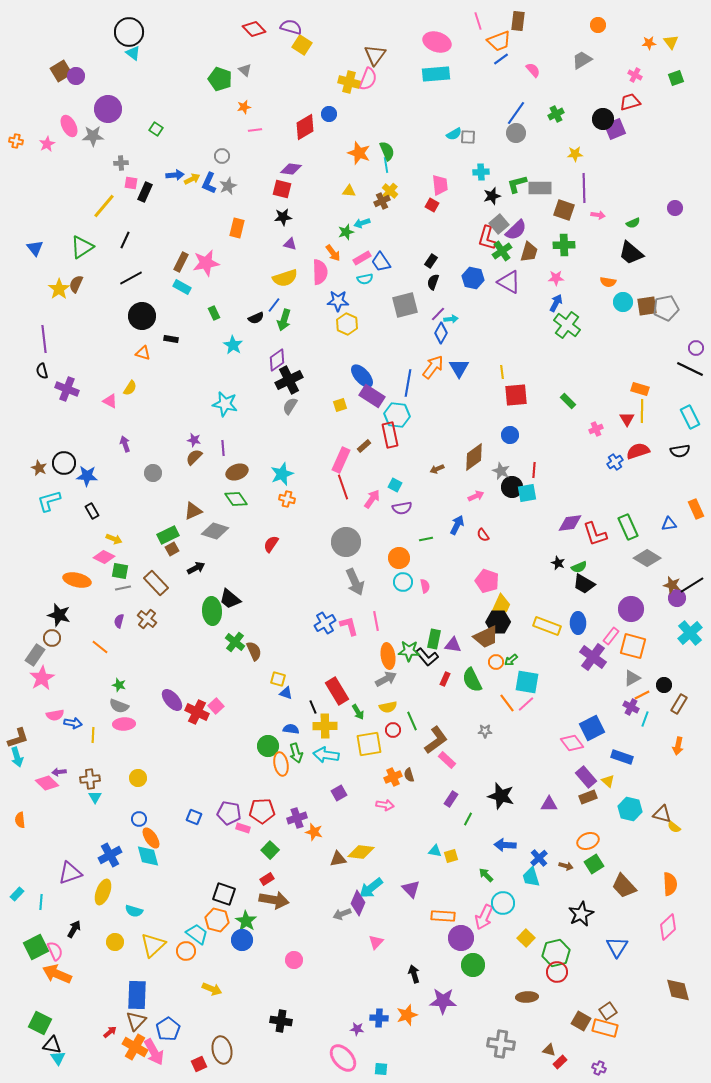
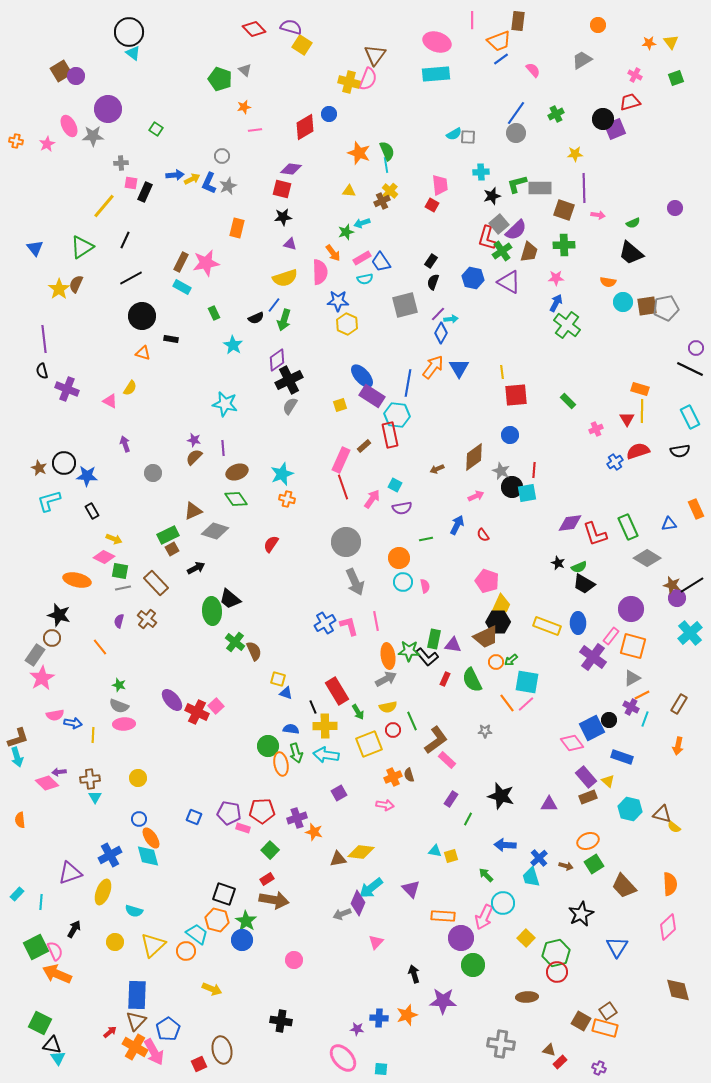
pink line at (478, 21): moved 6 px left, 1 px up; rotated 18 degrees clockwise
orange line at (100, 647): rotated 12 degrees clockwise
black circle at (664, 685): moved 55 px left, 35 px down
yellow square at (369, 744): rotated 12 degrees counterclockwise
